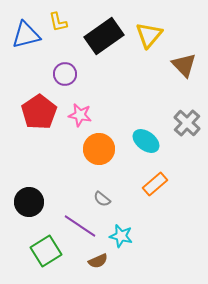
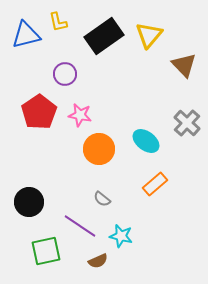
green square: rotated 20 degrees clockwise
